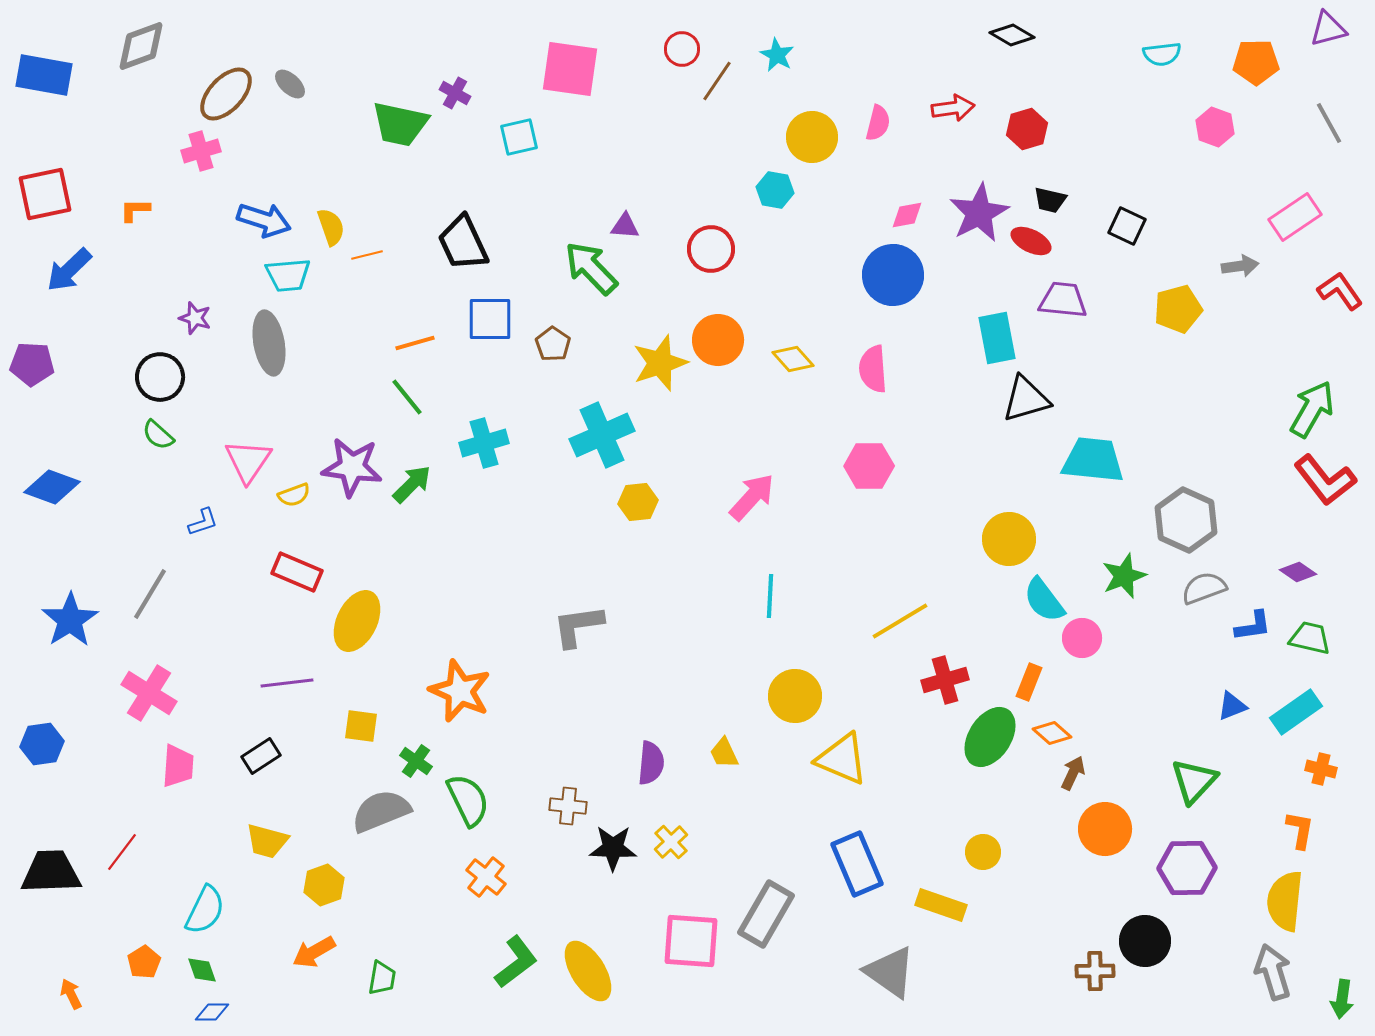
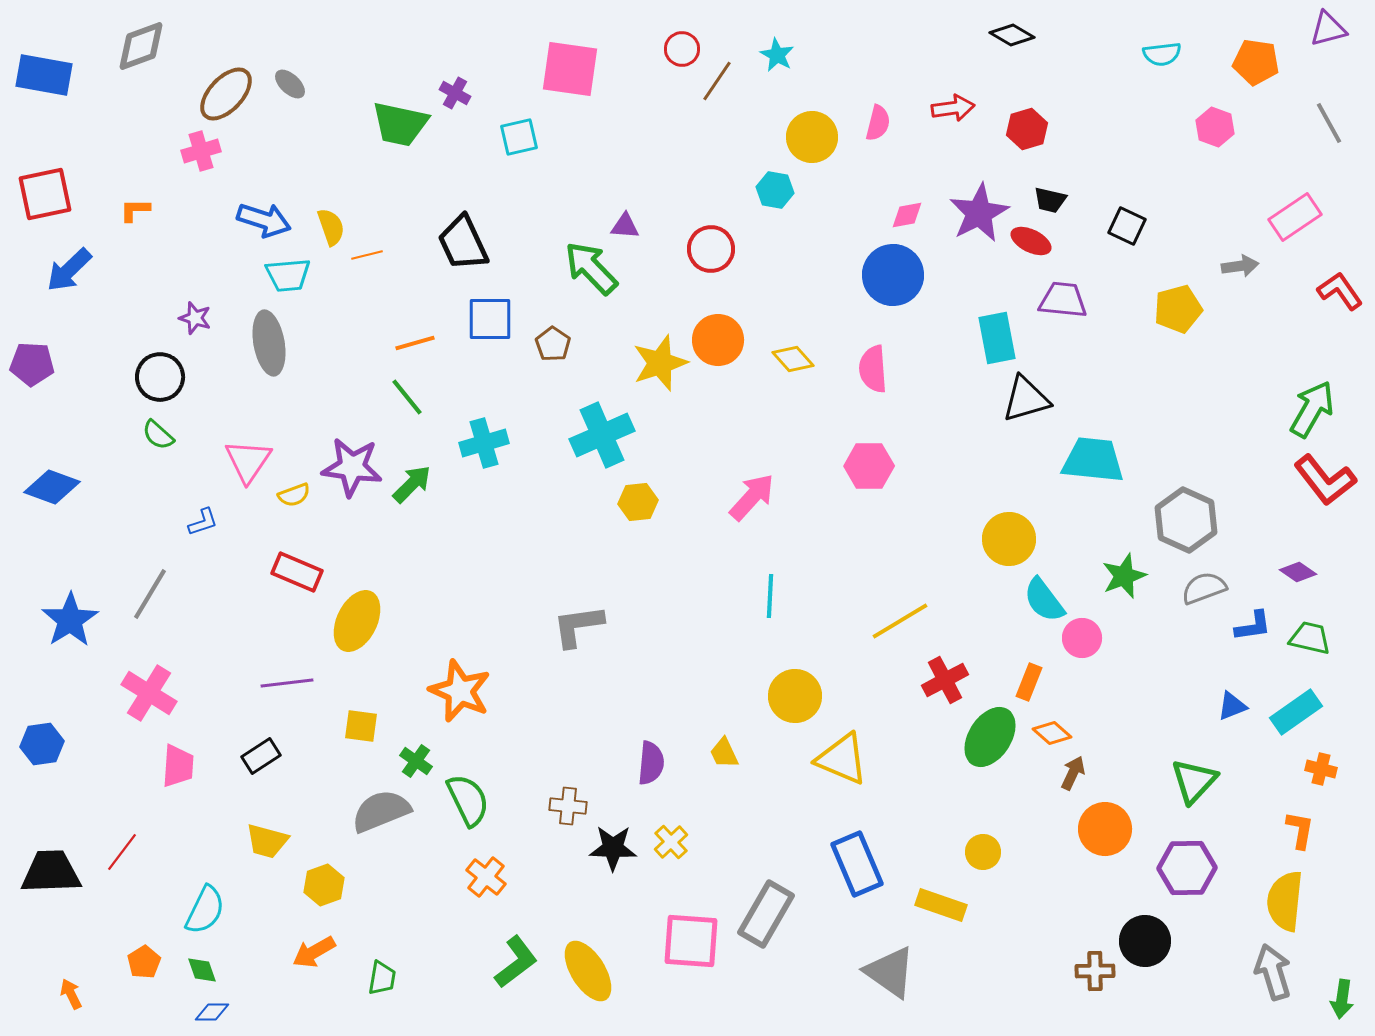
orange pentagon at (1256, 62): rotated 9 degrees clockwise
red cross at (945, 680): rotated 12 degrees counterclockwise
